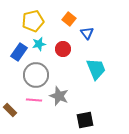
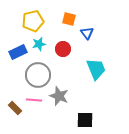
orange square: rotated 24 degrees counterclockwise
blue rectangle: moved 1 px left; rotated 30 degrees clockwise
gray circle: moved 2 px right
brown rectangle: moved 5 px right, 2 px up
black square: rotated 12 degrees clockwise
